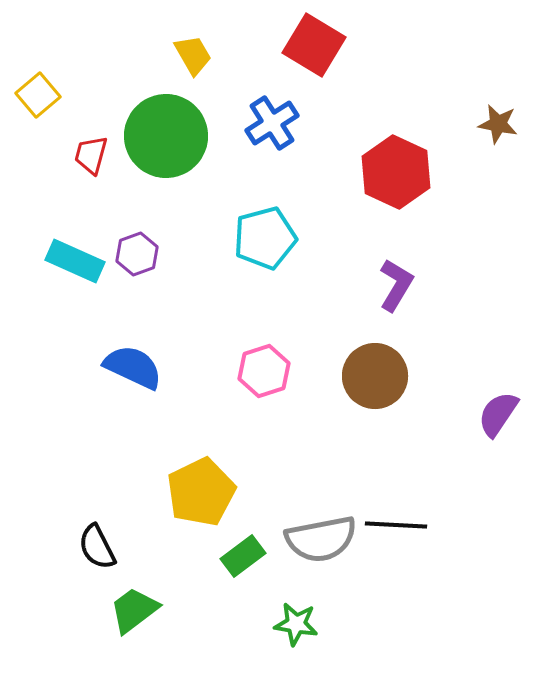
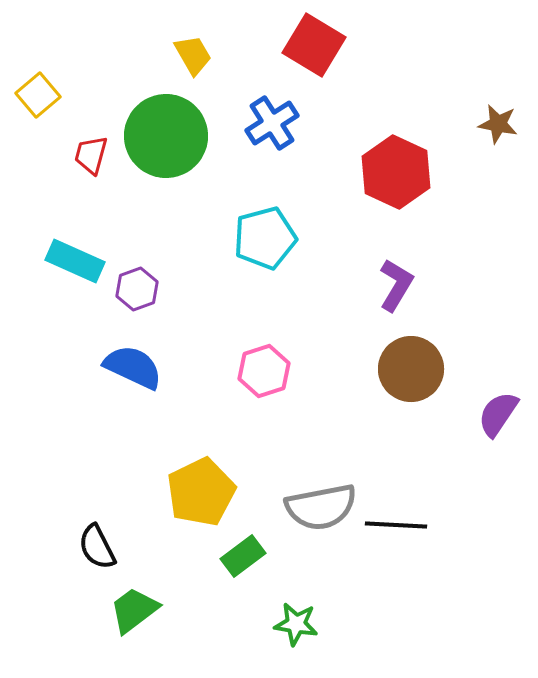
purple hexagon: moved 35 px down
brown circle: moved 36 px right, 7 px up
gray semicircle: moved 32 px up
